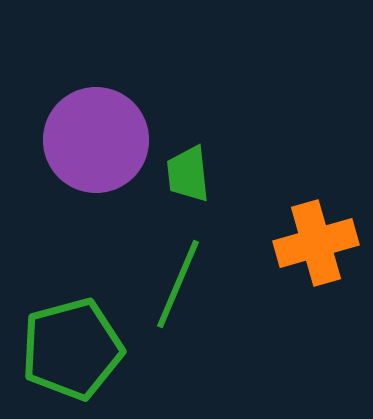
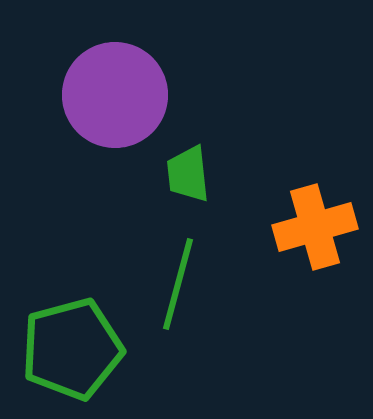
purple circle: moved 19 px right, 45 px up
orange cross: moved 1 px left, 16 px up
green line: rotated 8 degrees counterclockwise
